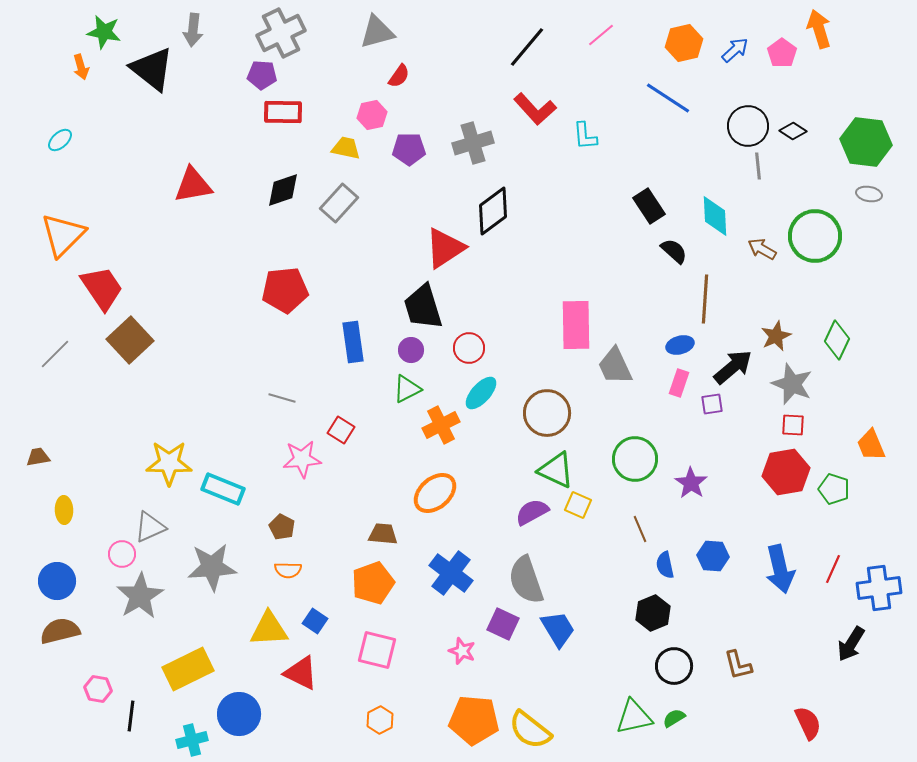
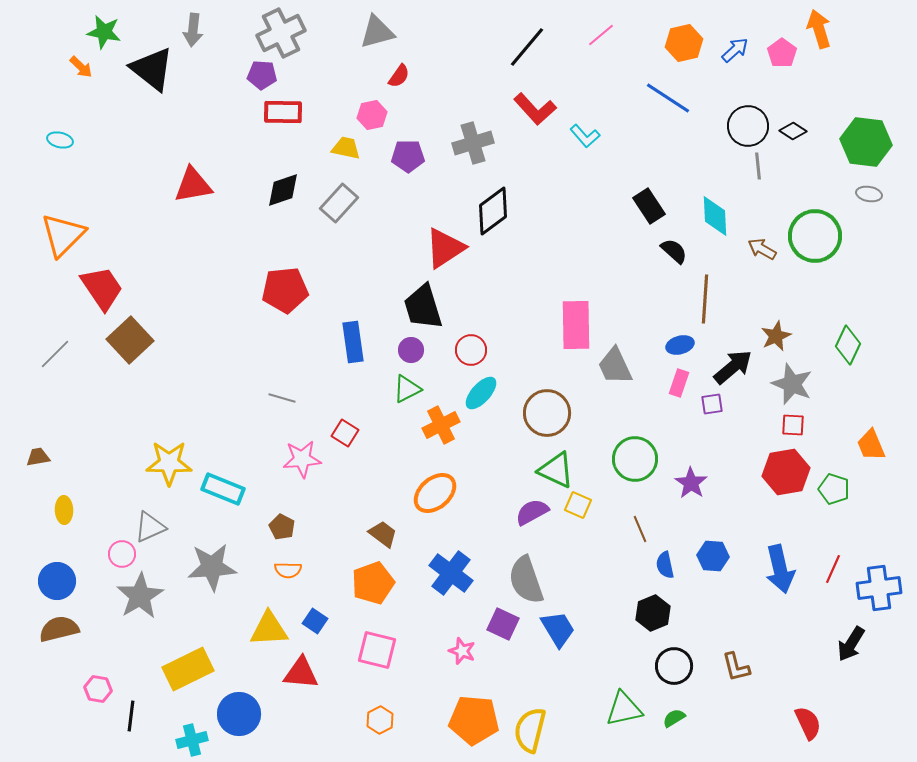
orange arrow at (81, 67): rotated 30 degrees counterclockwise
cyan L-shape at (585, 136): rotated 36 degrees counterclockwise
cyan ellipse at (60, 140): rotated 55 degrees clockwise
purple pentagon at (409, 149): moved 1 px left, 7 px down
green diamond at (837, 340): moved 11 px right, 5 px down
red circle at (469, 348): moved 2 px right, 2 px down
red square at (341, 430): moved 4 px right, 3 px down
brown trapezoid at (383, 534): rotated 32 degrees clockwise
brown semicircle at (60, 631): moved 1 px left, 2 px up
brown L-shape at (738, 665): moved 2 px left, 2 px down
red triangle at (301, 673): rotated 21 degrees counterclockwise
green triangle at (634, 717): moved 10 px left, 8 px up
yellow semicircle at (530, 730): rotated 66 degrees clockwise
